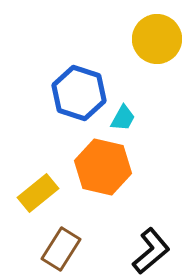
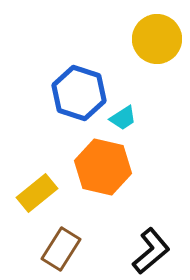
cyan trapezoid: rotated 28 degrees clockwise
yellow rectangle: moved 1 px left
